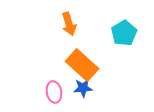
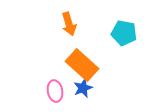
cyan pentagon: rotated 30 degrees counterclockwise
blue star: rotated 18 degrees counterclockwise
pink ellipse: moved 1 px right, 1 px up
